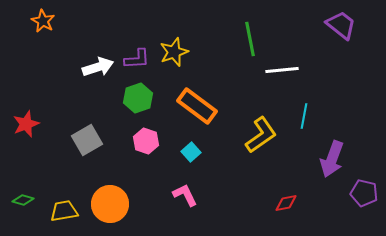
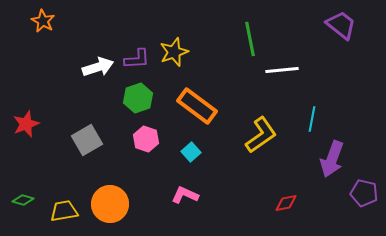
cyan line: moved 8 px right, 3 px down
pink hexagon: moved 2 px up
pink L-shape: rotated 40 degrees counterclockwise
